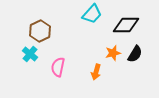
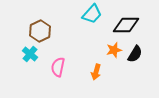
orange star: moved 1 px right, 3 px up
